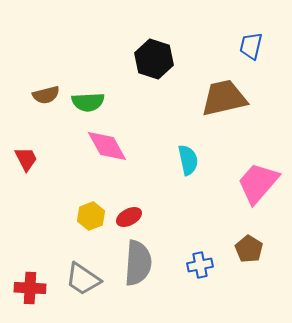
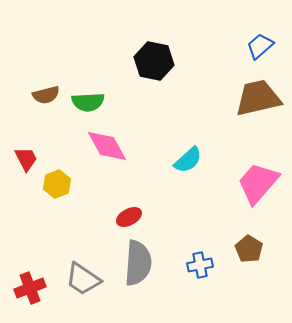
blue trapezoid: moved 9 px right; rotated 36 degrees clockwise
black hexagon: moved 2 px down; rotated 6 degrees counterclockwise
brown trapezoid: moved 34 px right
cyan semicircle: rotated 60 degrees clockwise
yellow hexagon: moved 34 px left, 32 px up
red cross: rotated 24 degrees counterclockwise
